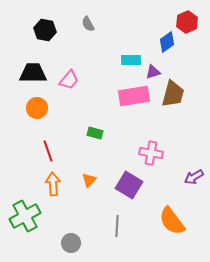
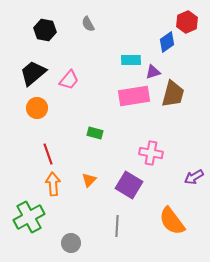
black trapezoid: rotated 40 degrees counterclockwise
red line: moved 3 px down
green cross: moved 4 px right, 1 px down
